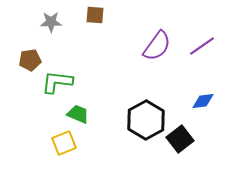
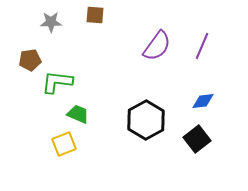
purple line: rotated 32 degrees counterclockwise
black square: moved 17 px right
yellow square: moved 1 px down
